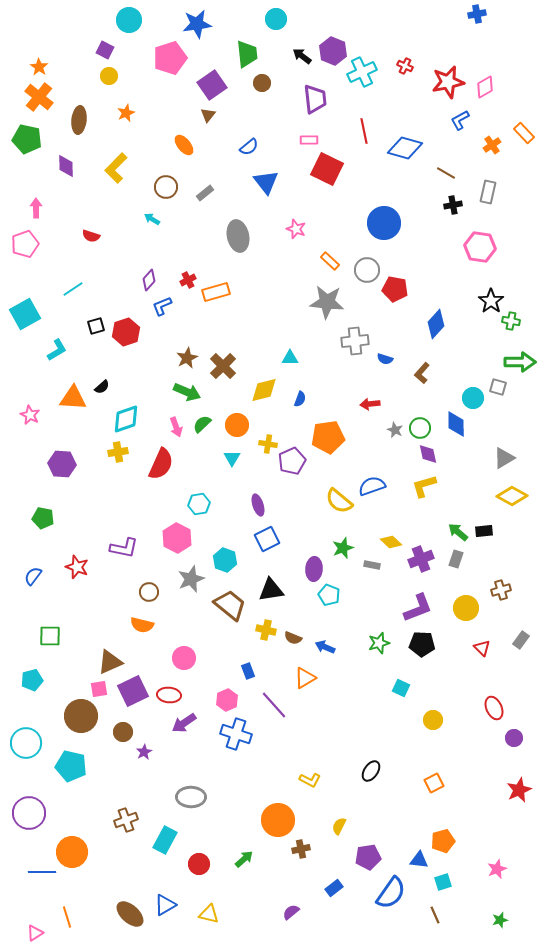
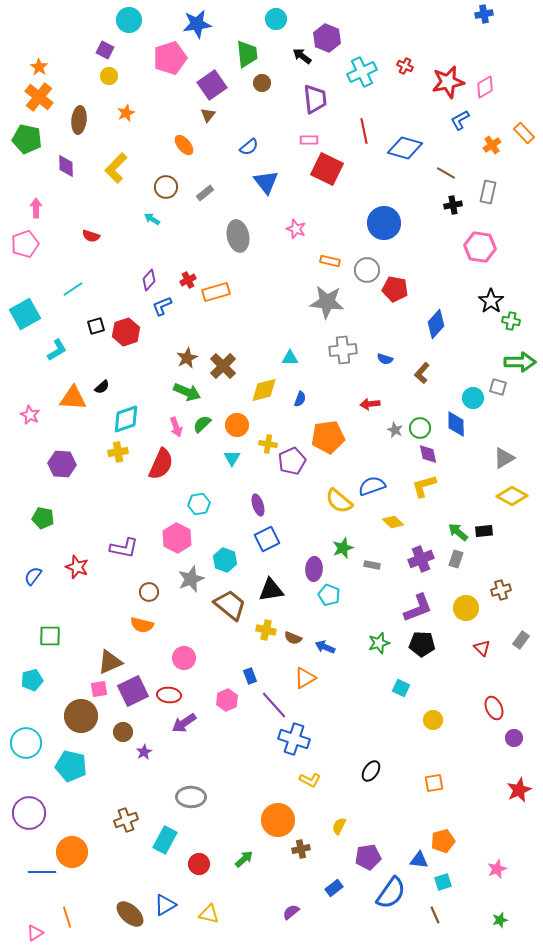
blue cross at (477, 14): moved 7 px right
purple hexagon at (333, 51): moved 6 px left, 13 px up
orange rectangle at (330, 261): rotated 30 degrees counterclockwise
gray cross at (355, 341): moved 12 px left, 9 px down
yellow diamond at (391, 542): moved 2 px right, 20 px up
blue rectangle at (248, 671): moved 2 px right, 5 px down
blue cross at (236, 734): moved 58 px right, 5 px down
orange square at (434, 783): rotated 18 degrees clockwise
